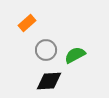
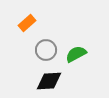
green semicircle: moved 1 px right, 1 px up
